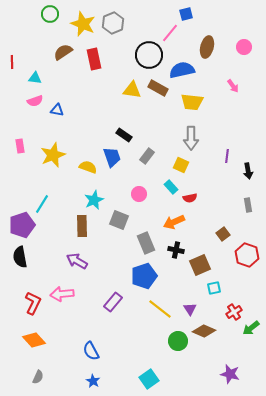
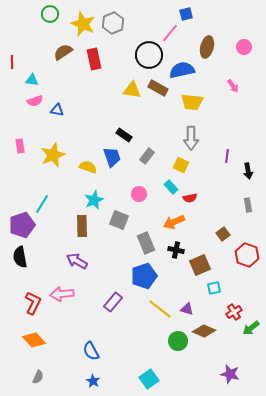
cyan triangle at (35, 78): moved 3 px left, 2 px down
purple triangle at (190, 309): moved 3 px left; rotated 40 degrees counterclockwise
